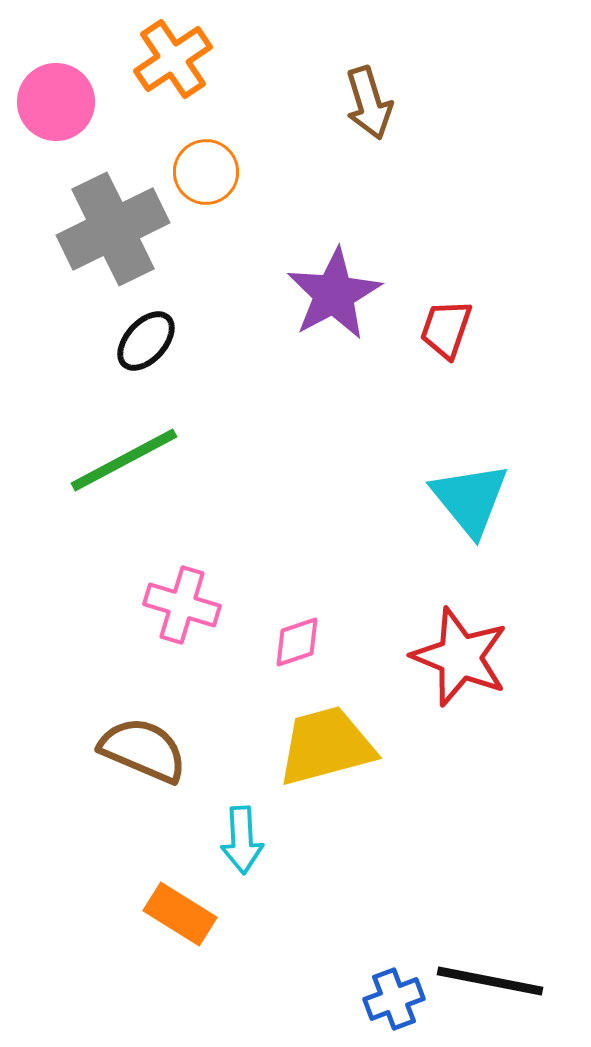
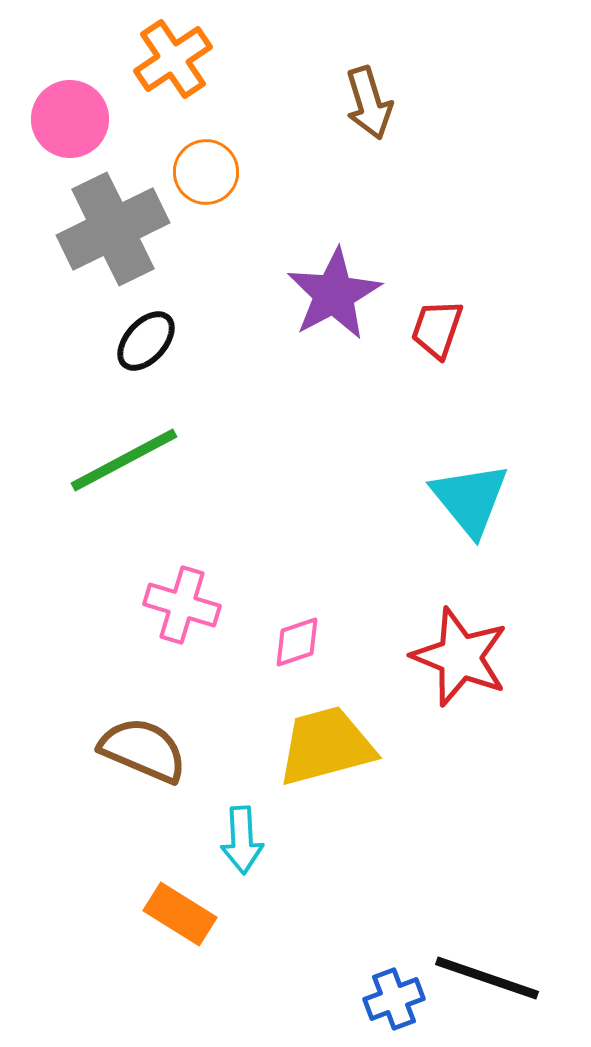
pink circle: moved 14 px right, 17 px down
red trapezoid: moved 9 px left
black line: moved 3 px left, 3 px up; rotated 8 degrees clockwise
